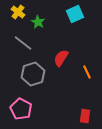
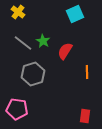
green star: moved 5 px right, 19 px down
red semicircle: moved 4 px right, 7 px up
orange line: rotated 24 degrees clockwise
pink pentagon: moved 4 px left; rotated 20 degrees counterclockwise
